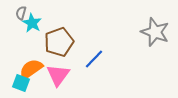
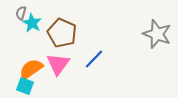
gray star: moved 2 px right, 2 px down
brown pentagon: moved 3 px right, 9 px up; rotated 28 degrees counterclockwise
pink triangle: moved 11 px up
cyan square: moved 4 px right, 3 px down
